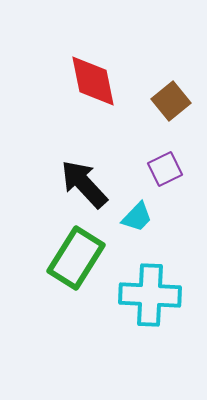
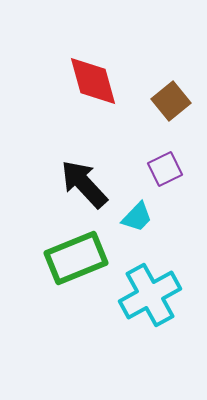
red diamond: rotated 4 degrees counterclockwise
green rectangle: rotated 36 degrees clockwise
cyan cross: rotated 32 degrees counterclockwise
